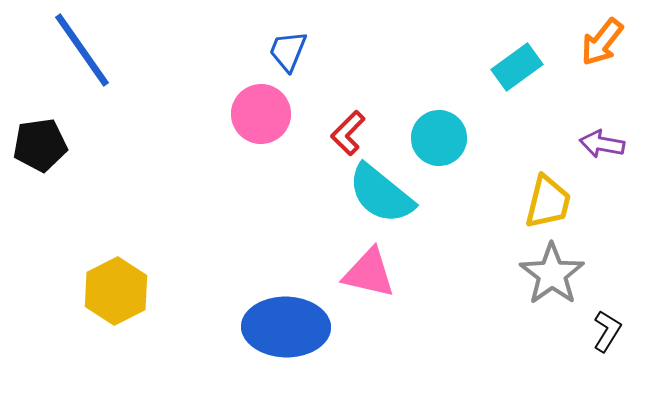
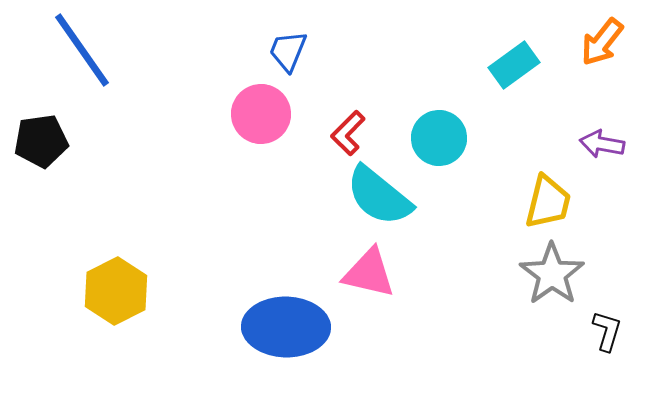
cyan rectangle: moved 3 px left, 2 px up
black pentagon: moved 1 px right, 4 px up
cyan semicircle: moved 2 px left, 2 px down
black L-shape: rotated 15 degrees counterclockwise
